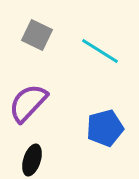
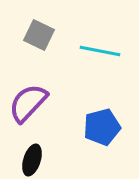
gray square: moved 2 px right
cyan line: rotated 21 degrees counterclockwise
blue pentagon: moved 3 px left, 1 px up
